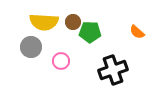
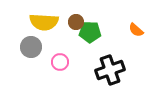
brown circle: moved 3 px right
orange semicircle: moved 1 px left, 2 px up
pink circle: moved 1 px left, 1 px down
black cross: moved 3 px left
